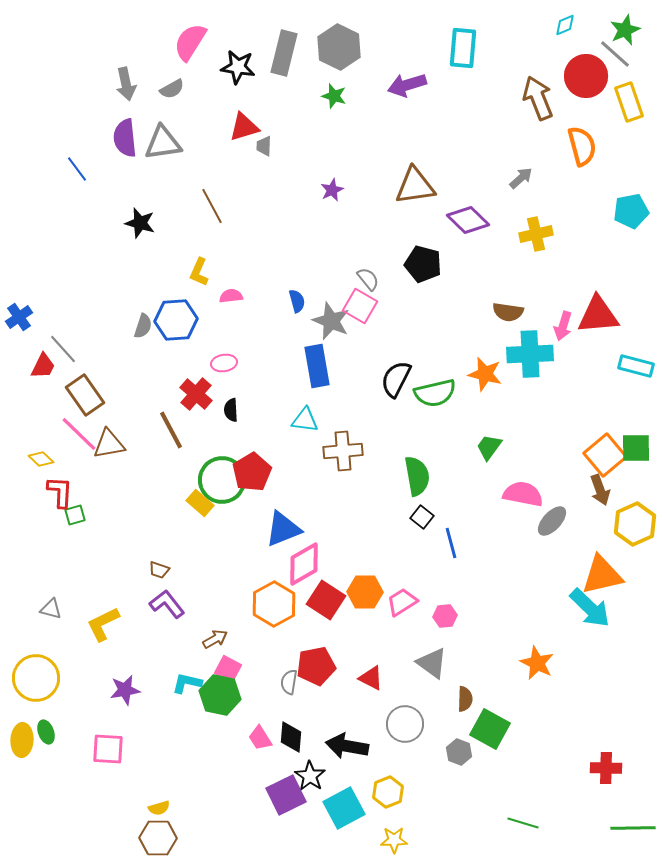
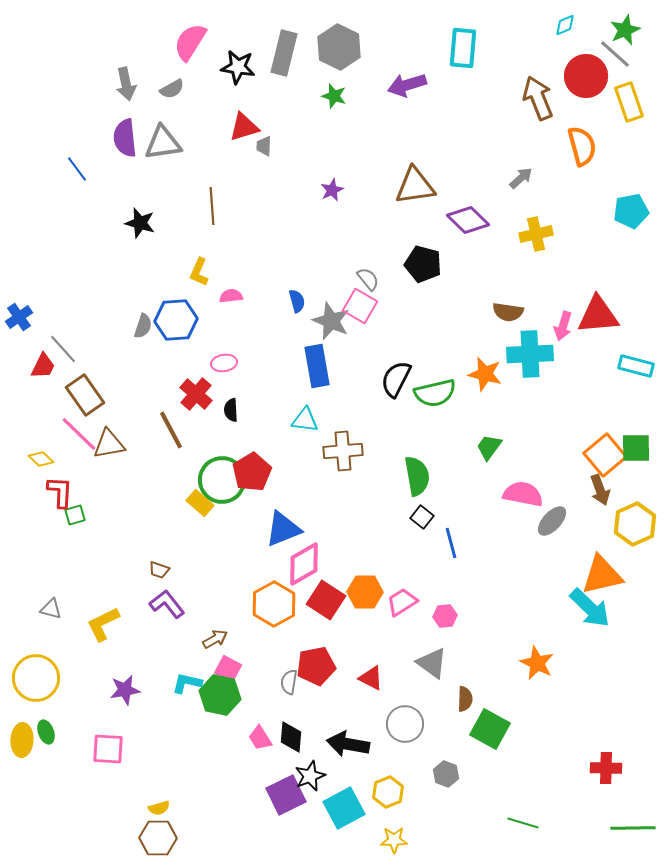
brown line at (212, 206): rotated 24 degrees clockwise
black arrow at (347, 746): moved 1 px right, 2 px up
gray hexagon at (459, 752): moved 13 px left, 22 px down
black star at (310, 776): rotated 16 degrees clockwise
